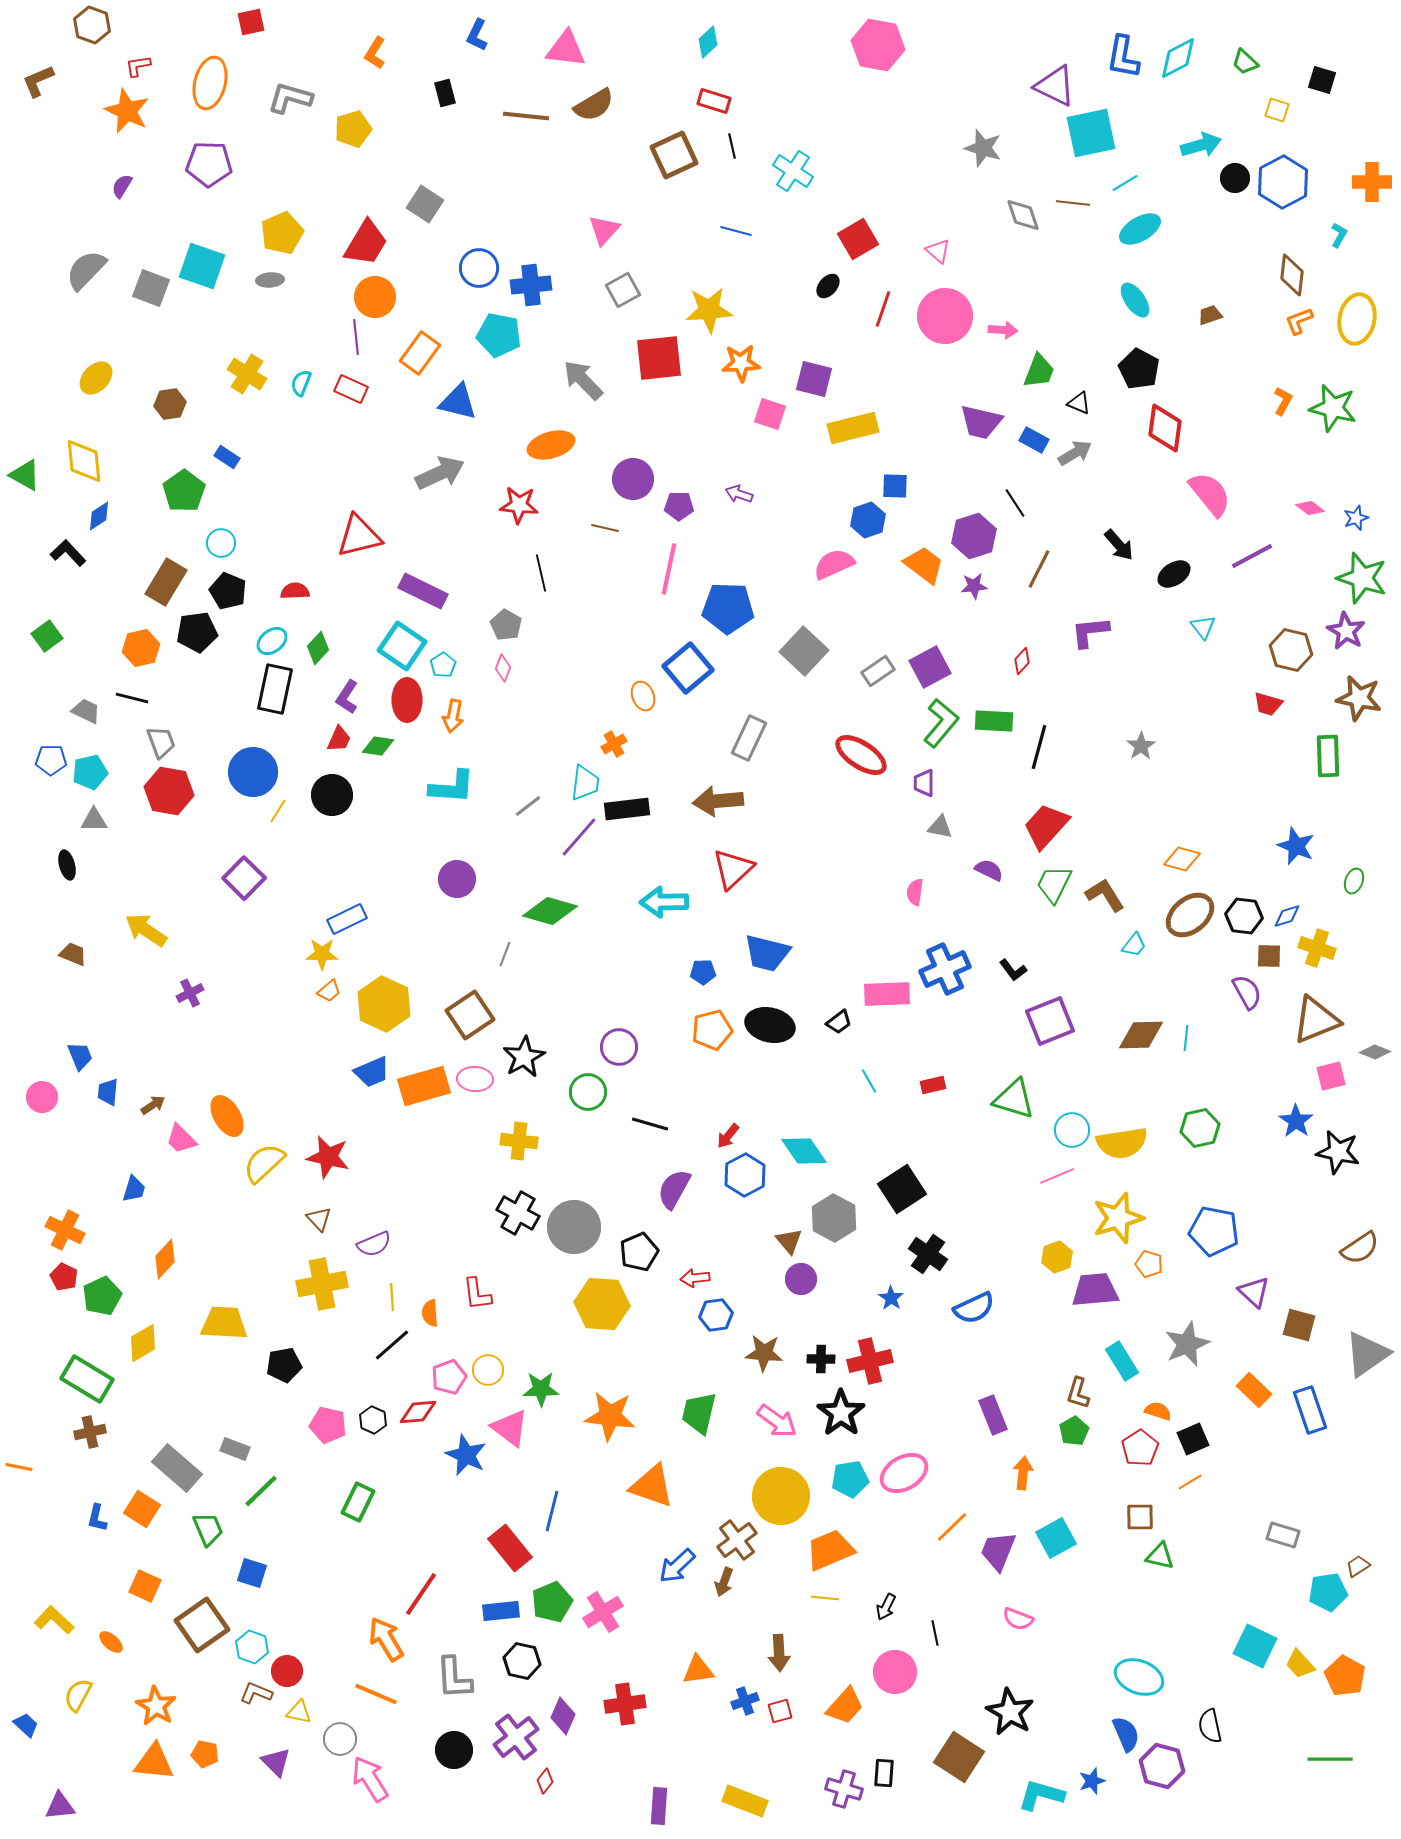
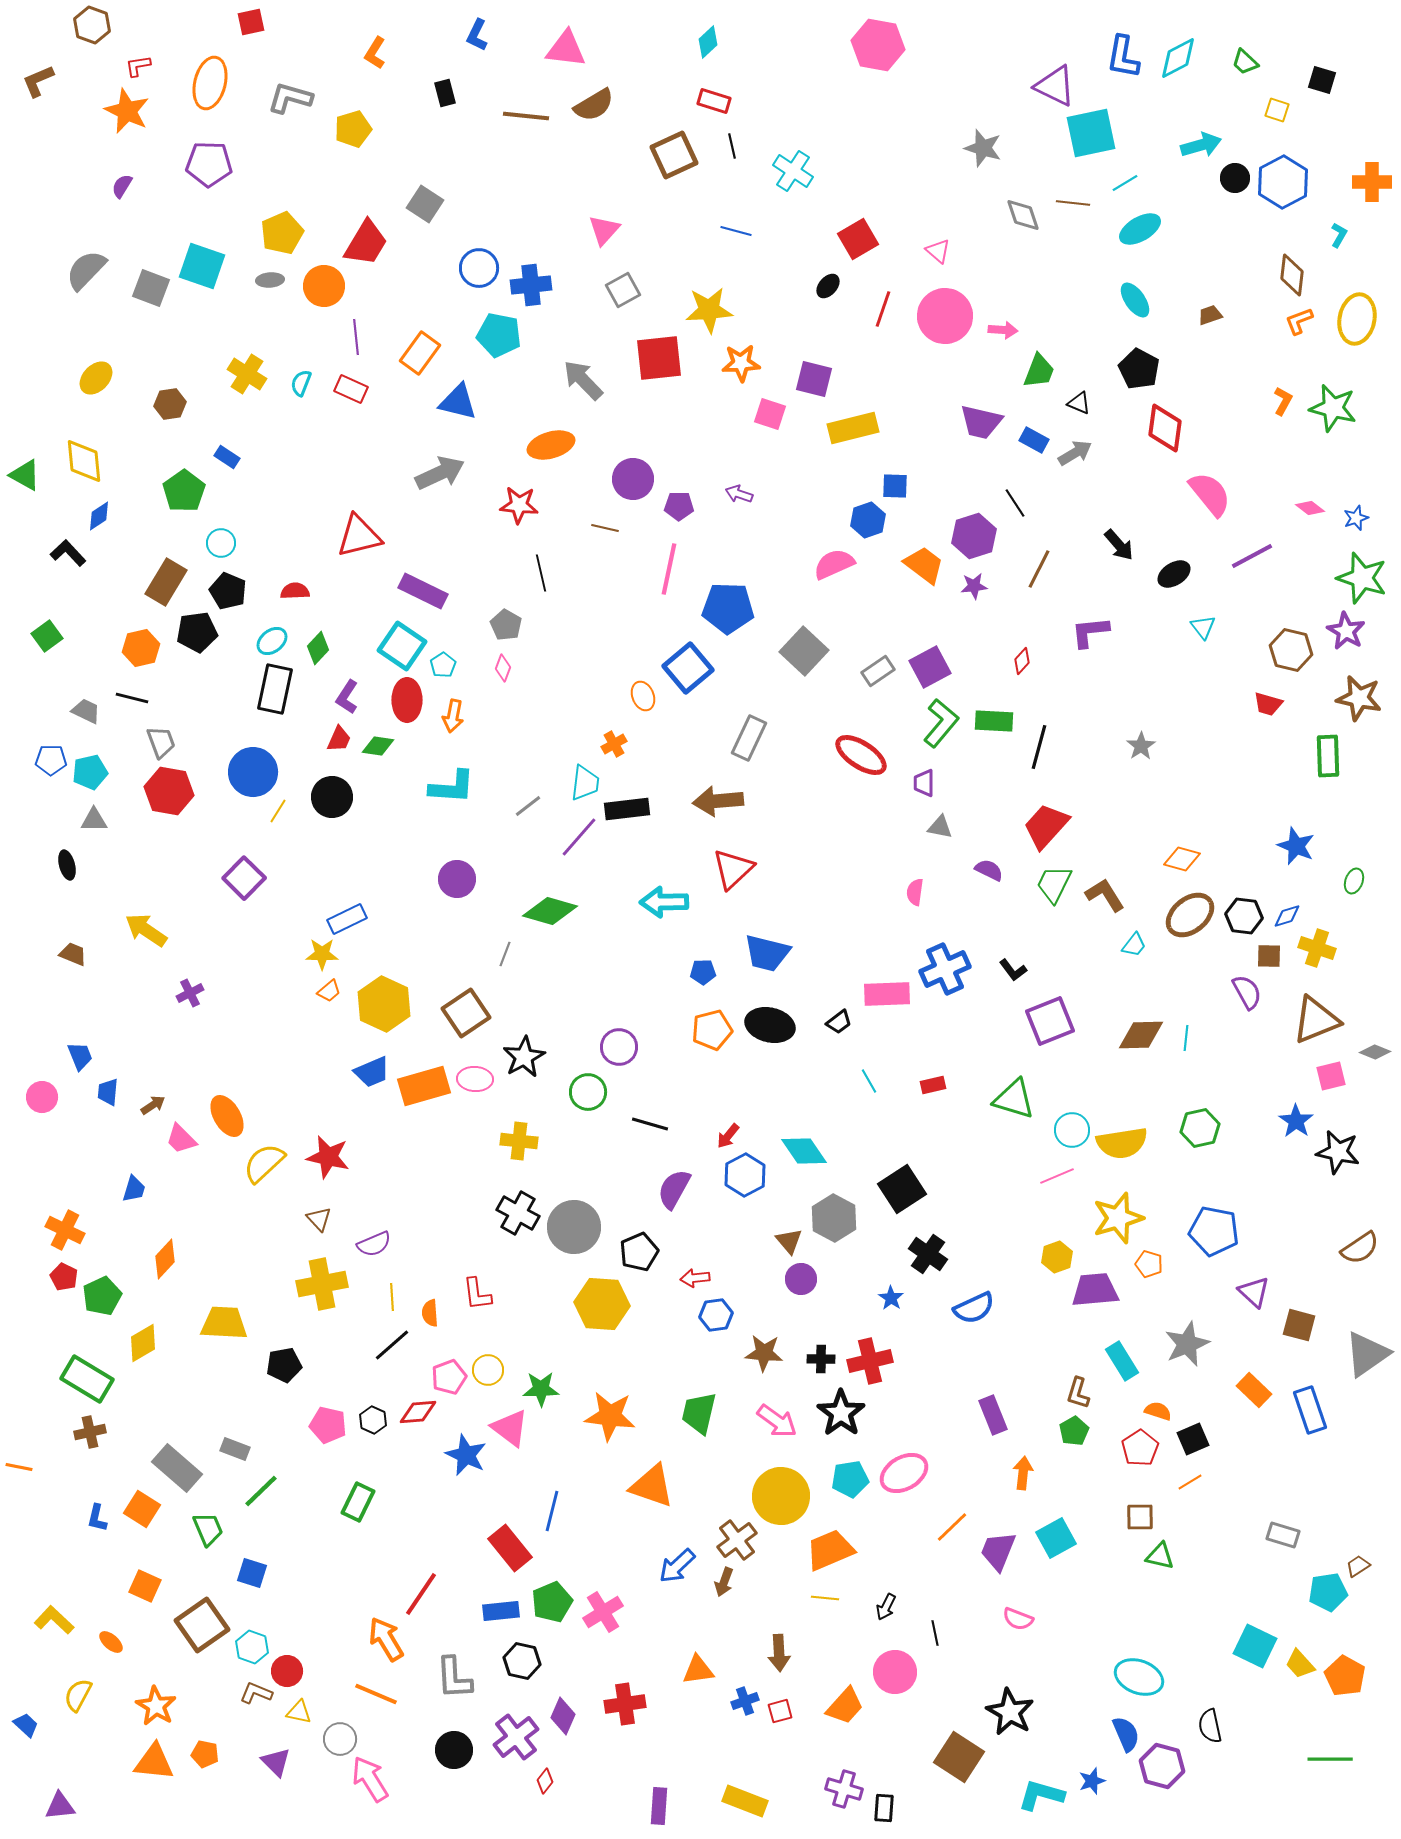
orange circle at (375, 297): moved 51 px left, 11 px up
black circle at (332, 795): moved 2 px down
brown square at (470, 1015): moved 4 px left, 2 px up
black rectangle at (884, 1773): moved 35 px down
